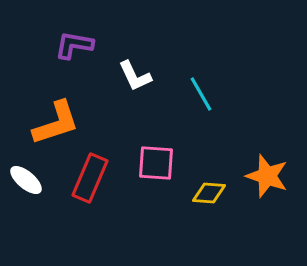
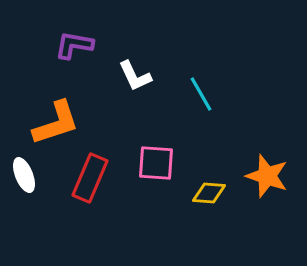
white ellipse: moved 2 px left, 5 px up; rotated 28 degrees clockwise
